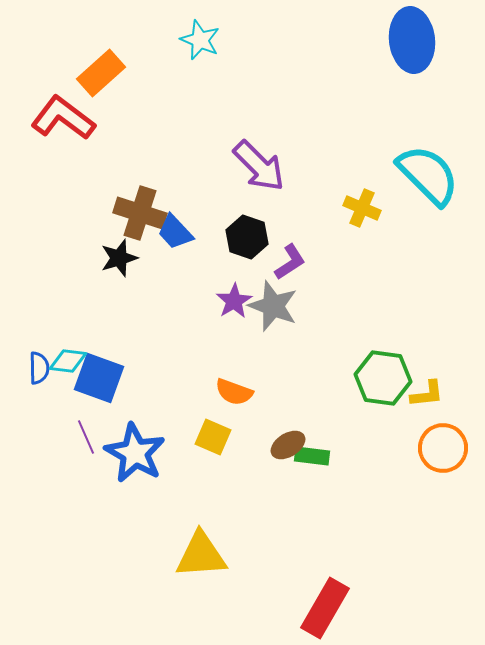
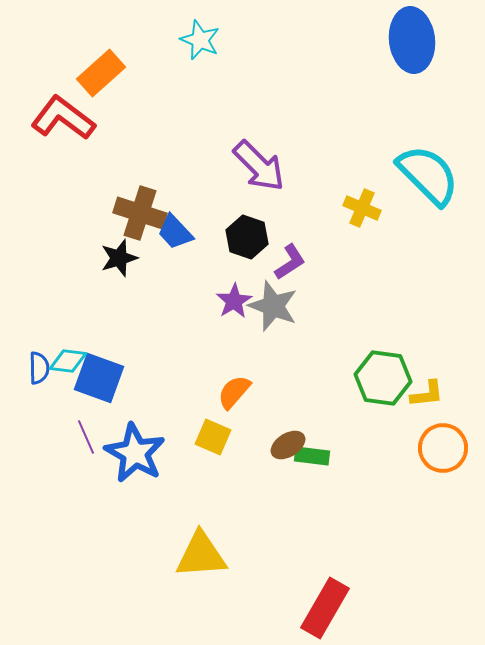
orange semicircle: rotated 111 degrees clockwise
